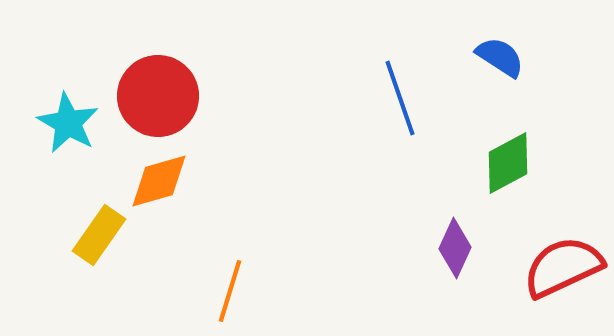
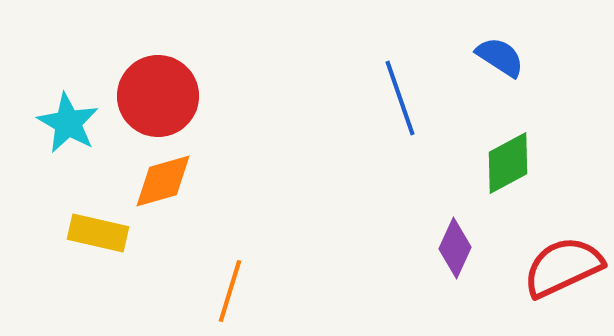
orange diamond: moved 4 px right
yellow rectangle: moved 1 px left, 2 px up; rotated 68 degrees clockwise
